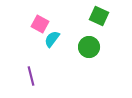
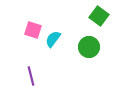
green square: rotated 12 degrees clockwise
pink square: moved 7 px left, 6 px down; rotated 12 degrees counterclockwise
cyan semicircle: moved 1 px right
